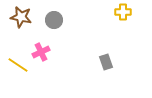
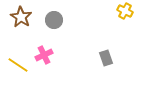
yellow cross: moved 2 px right, 1 px up; rotated 28 degrees clockwise
brown star: rotated 20 degrees clockwise
pink cross: moved 3 px right, 3 px down
gray rectangle: moved 4 px up
